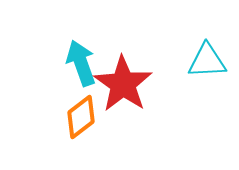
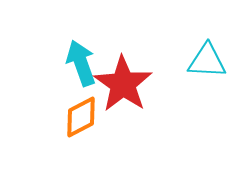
cyan triangle: rotated 6 degrees clockwise
orange diamond: rotated 9 degrees clockwise
